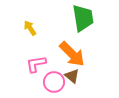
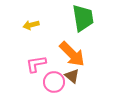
yellow arrow: moved 1 px right, 3 px up; rotated 70 degrees counterclockwise
